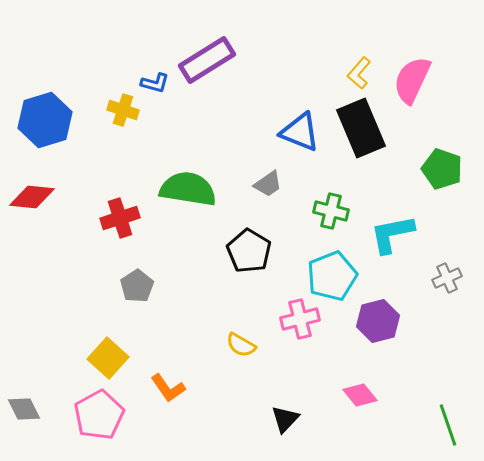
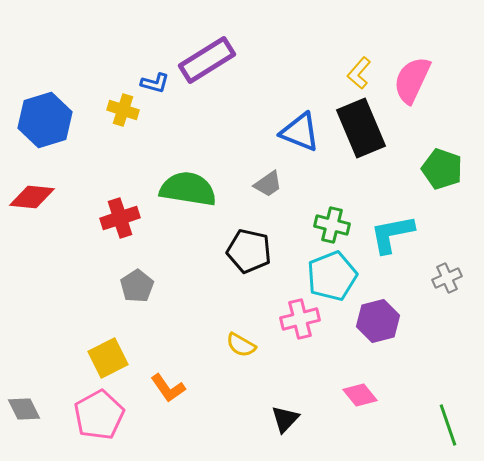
green cross: moved 1 px right, 14 px down
black pentagon: rotated 18 degrees counterclockwise
yellow square: rotated 21 degrees clockwise
